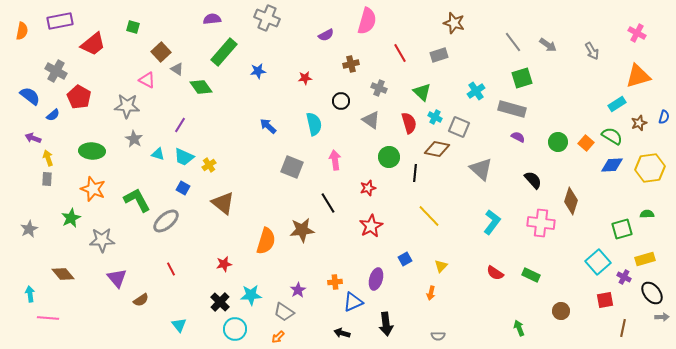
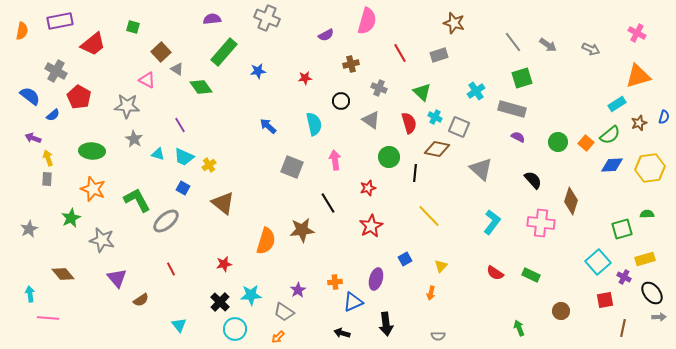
gray arrow at (592, 51): moved 1 px left, 2 px up; rotated 36 degrees counterclockwise
purple line at (180, 125): rotated 63 degrees counterclockwise
green semicircle at (612, 136): moved 2 px left, 1 px up; rotated 110 degrees clockwise
gray star at (102, 240): rotated 15 degrees clockwise
gray arrow at (662, 317): moved 3 px left
